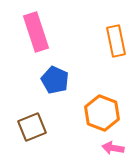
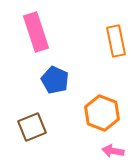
pink arrow: moved 3 px down
